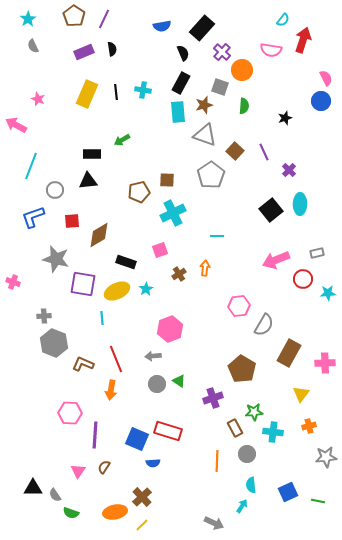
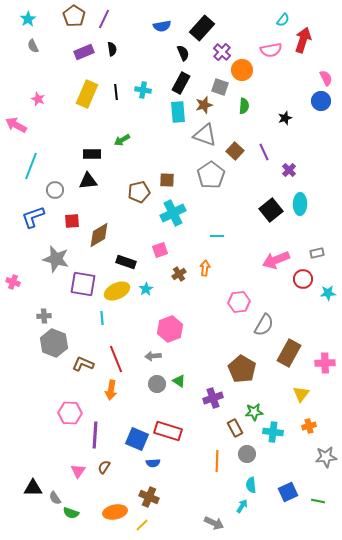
pink semicircle at (271, 50): rotated 20 degrees counterclockwise
pink hexagon at (239, 306): moved 4 px up
gray semicircle at (55, 495): moved 3 px down
brown cross at (142, 497): moved 7 px right; rotated 24 degrees counterclockwise
